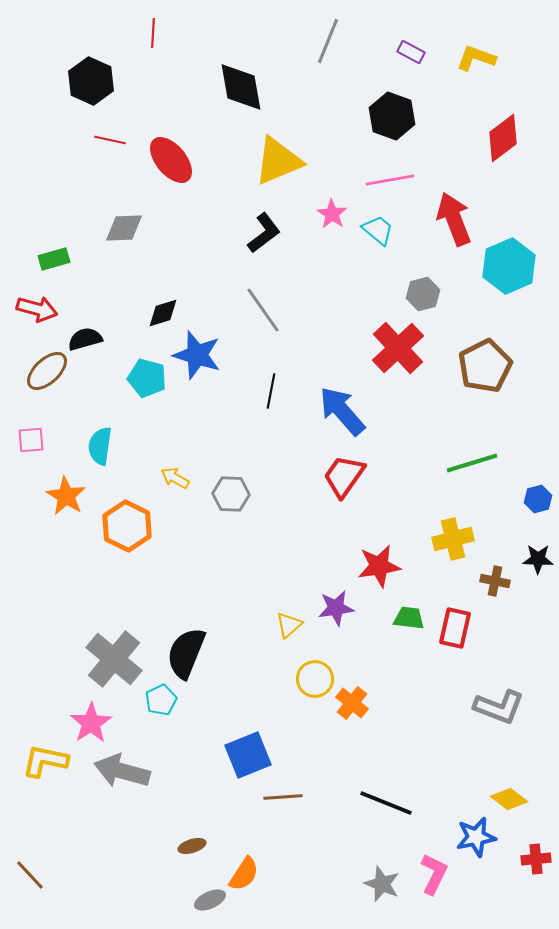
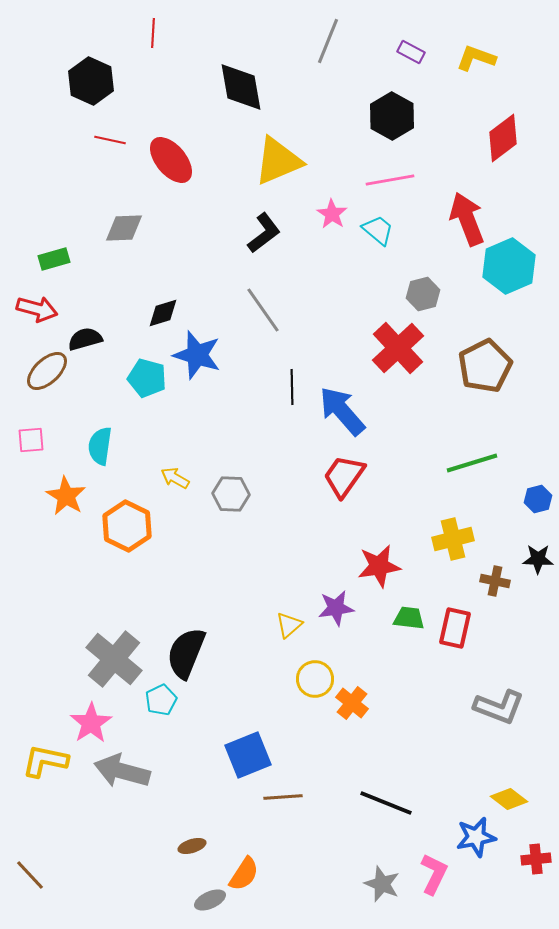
black hexagon at (392, 116): rotated 9 degrees clockwise
red arrow at (454, 219): moved 13 px right
black line at (271, 391): moved 21 px right, 4 px up; rotated 12 degrees counterclockwise
